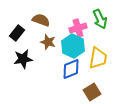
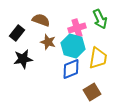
pink cross: moved 1 px left
cyan hexagon: rotated 10 degrees counterclockwise
